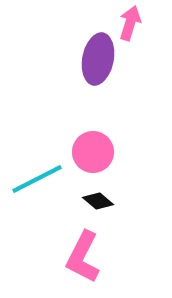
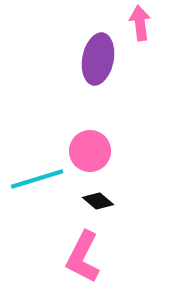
pink arrow: moved 10 px right; rotated 24 degrees counterclockwise
pink circle: moved 3 px left, 1 px up
cyan line: rotated 10 degrees clockwise
